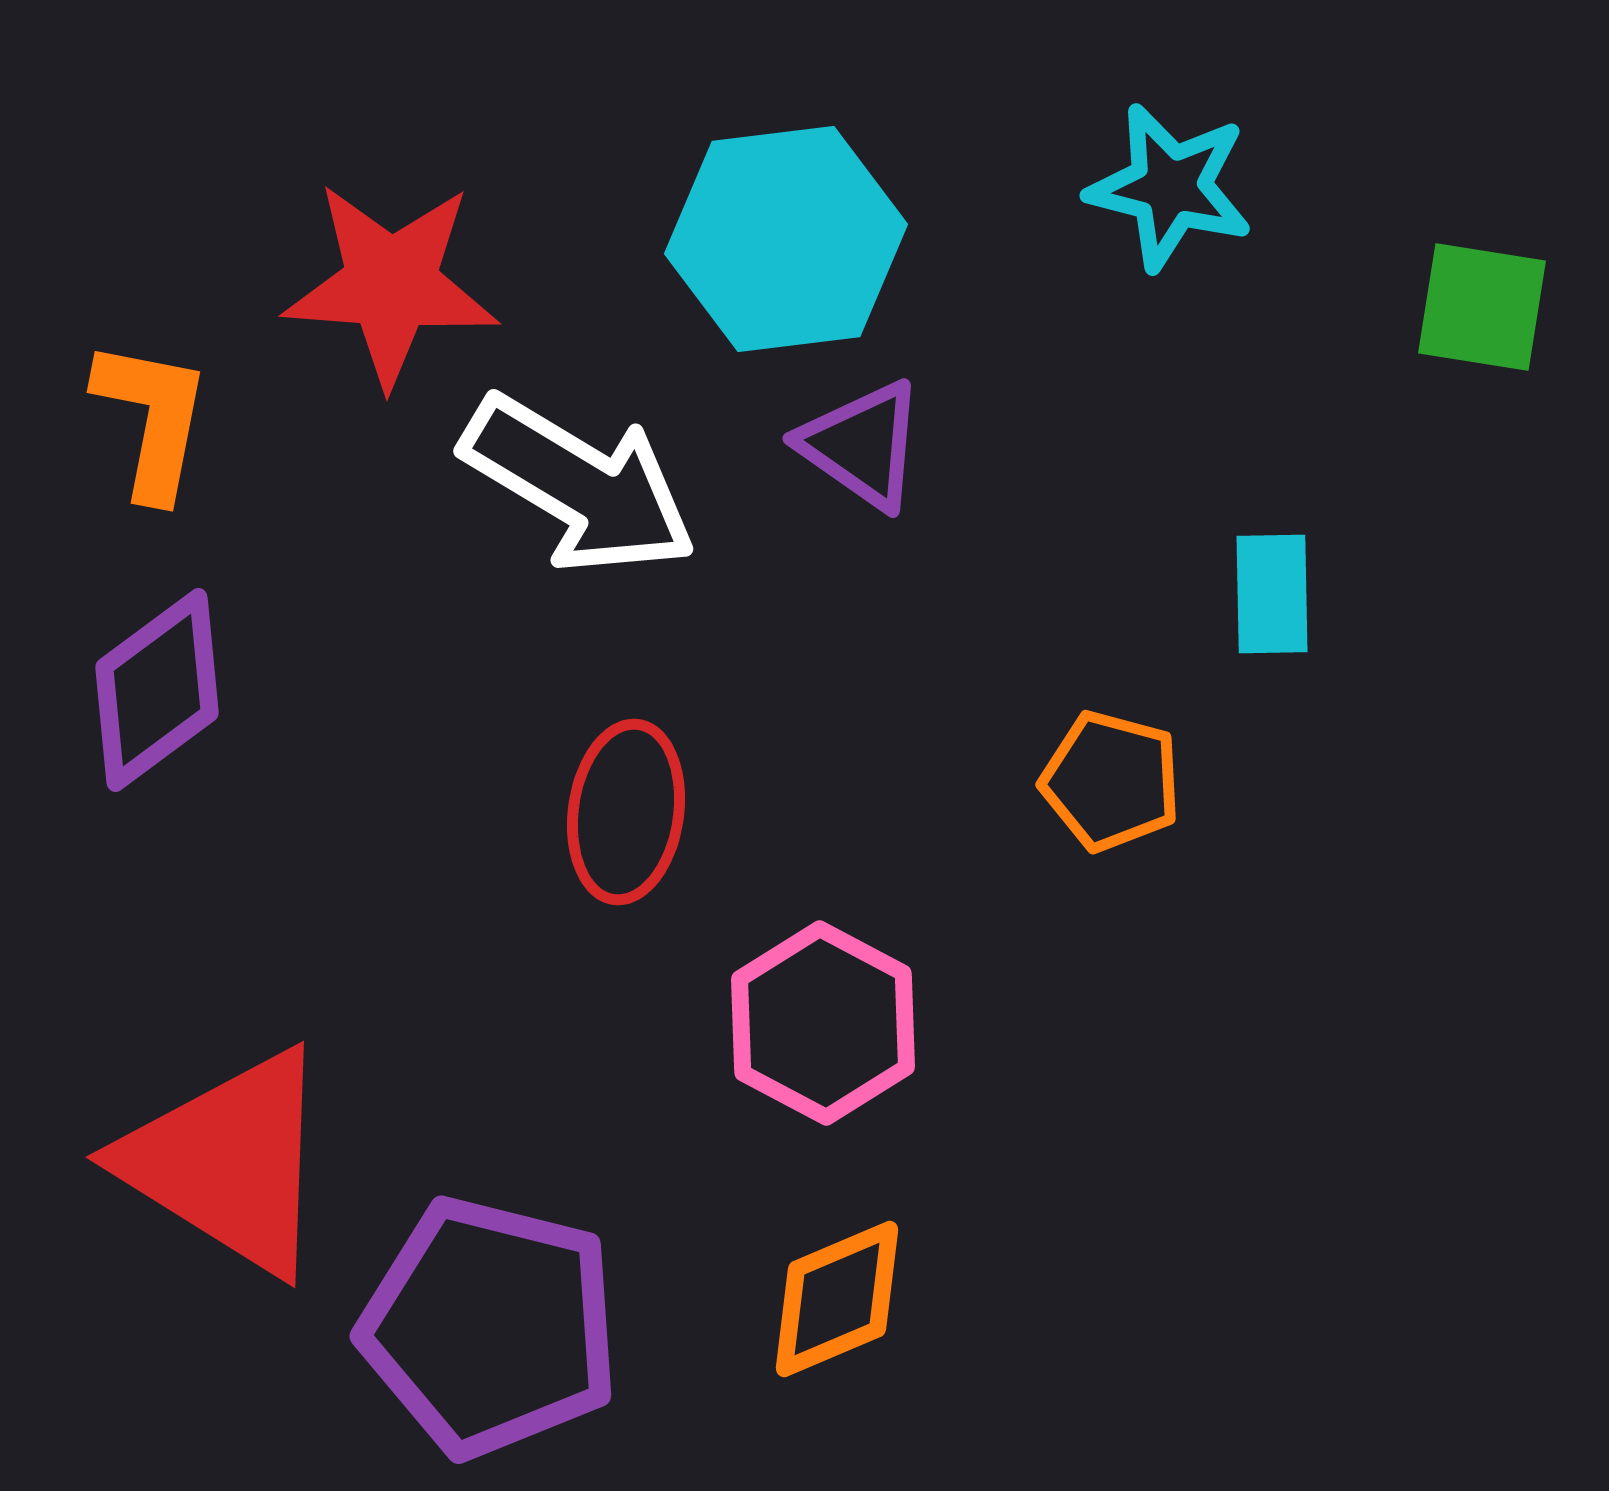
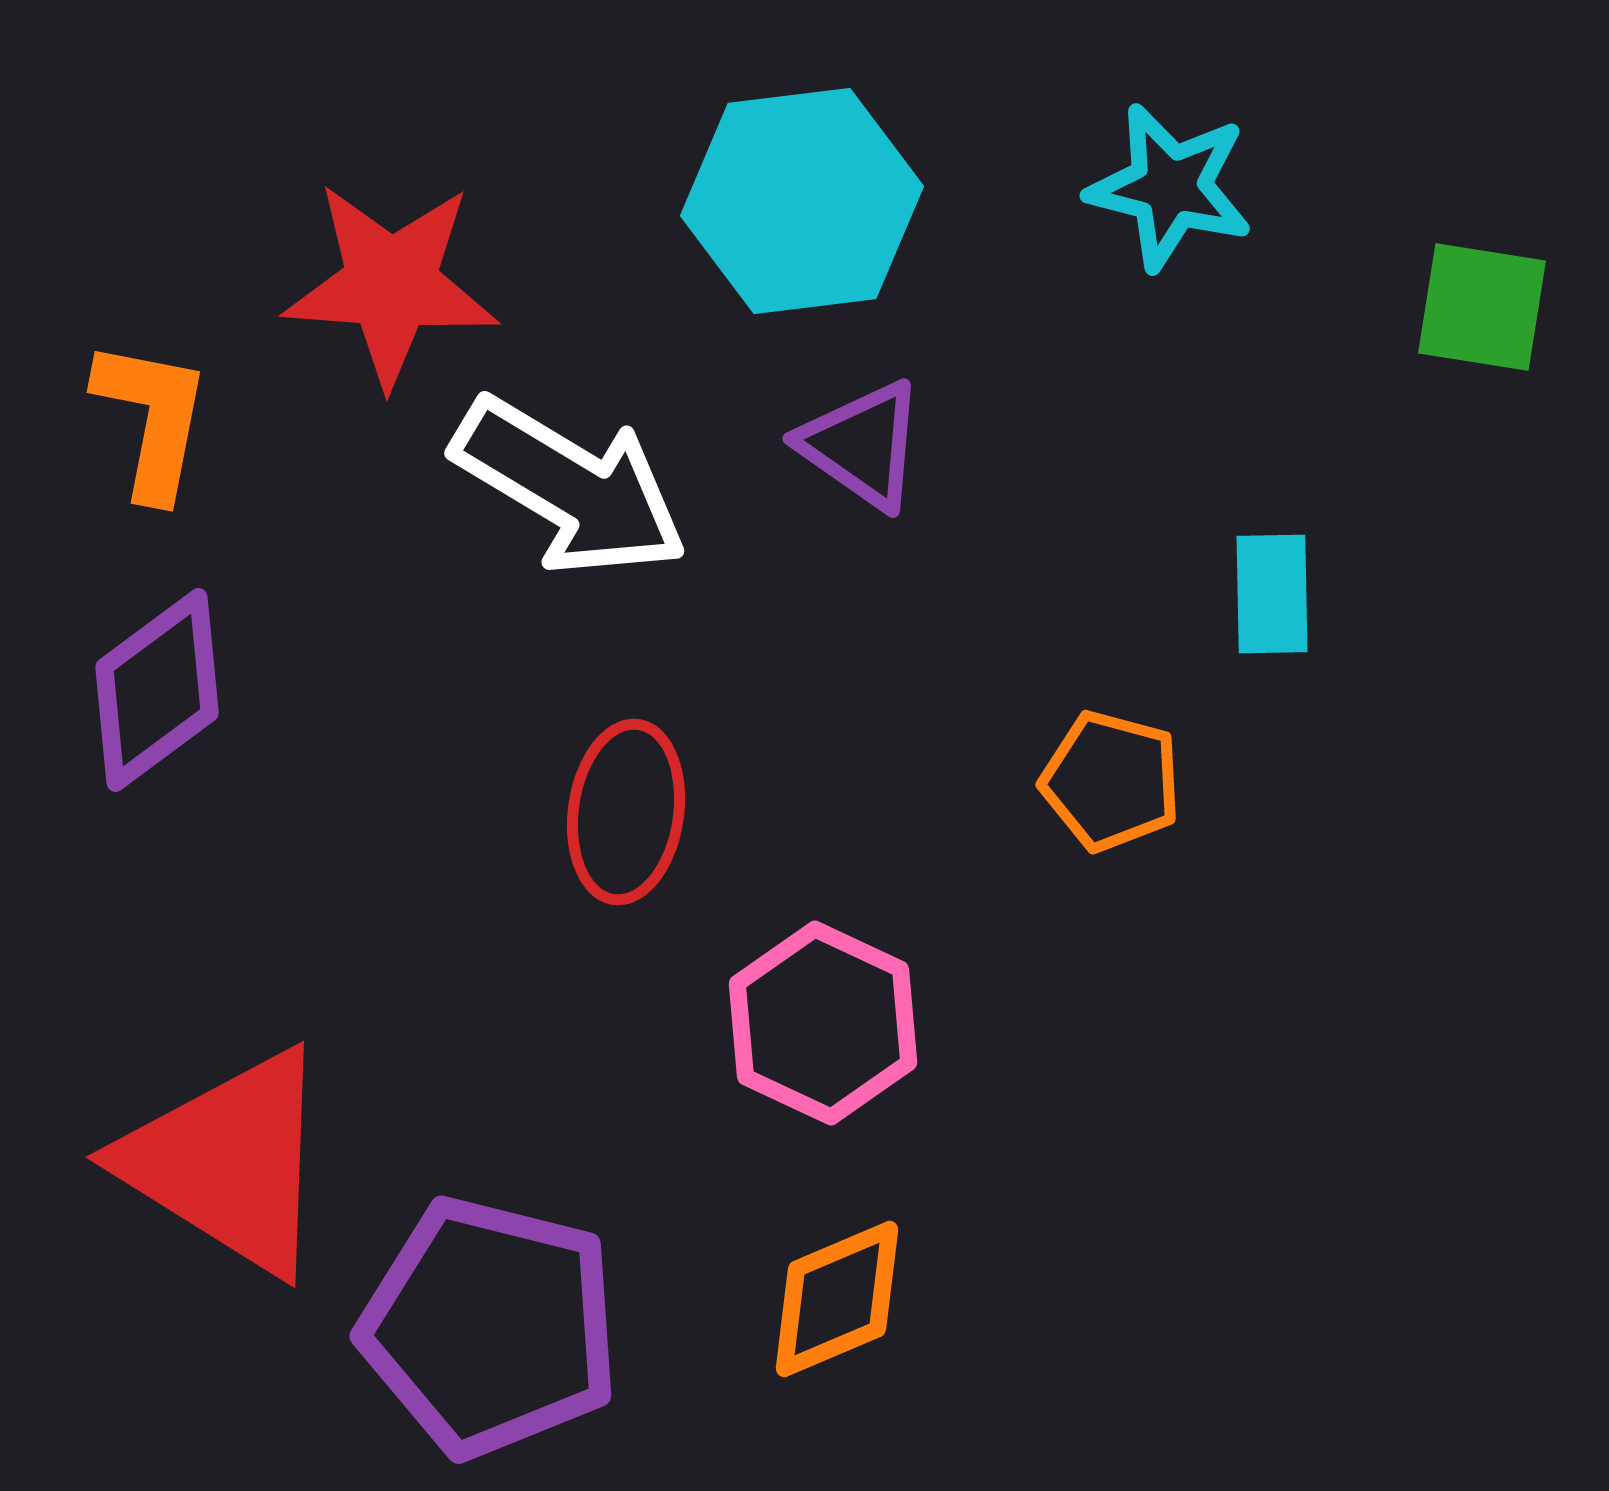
cyan hexagon: moved 16 px right, 38 px up
white arrow: moved 9 px left, 2 px down
pink hexagon: rotated 3 degrees counterclockwise
